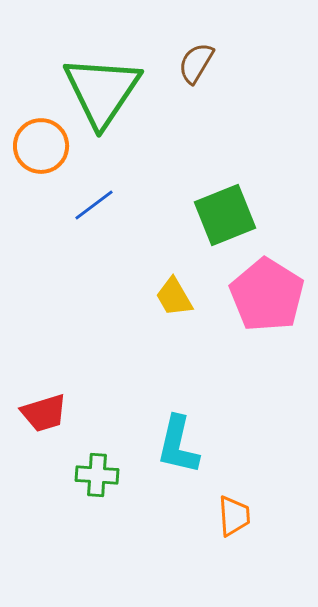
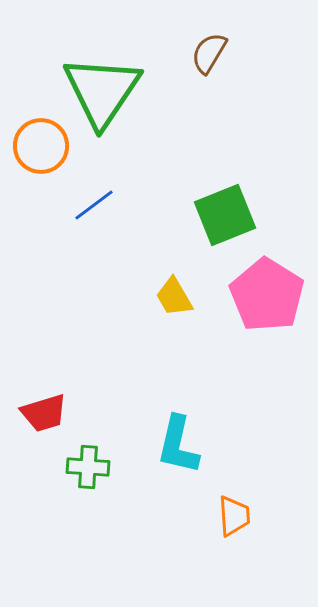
brown semicircle: moved 13 px right, 10 px up
green cross: moved 9 px left, 8 px up
